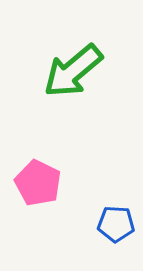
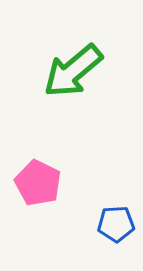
blue pentagon: rotated 6 degrees counterclockwise
